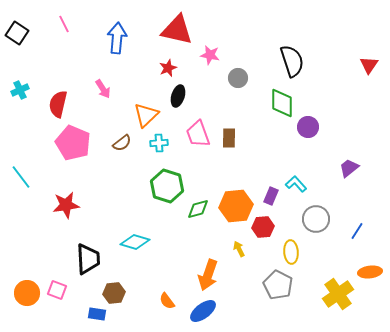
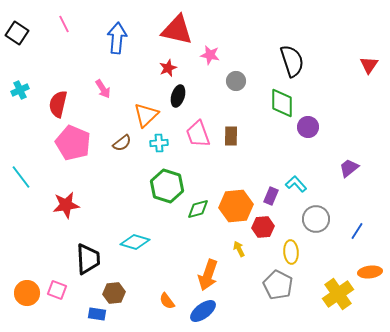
gray circle at (238, 78): moved 2 px left, 3 px down
brown rectangle at (229, 138): moved 2 px right, 2 px up
